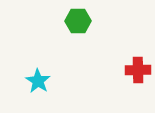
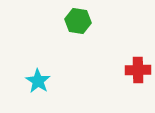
green hexagon: rotated 10 degrees clockwise
